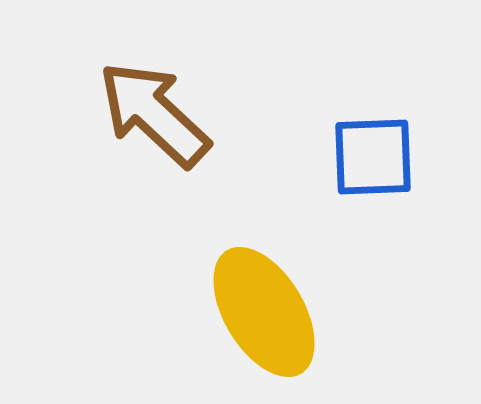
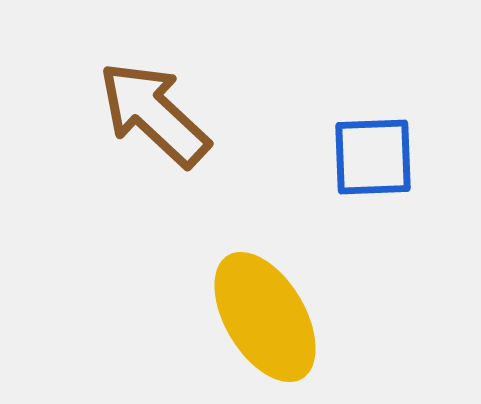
yellow ellipse: moved 1 px right, 5 px down
